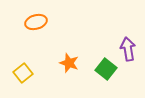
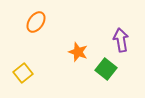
orange ellipse: rotated 40 degrees counterclockwise
purple arrow: moved 7 px left, 9 px up
orange star: moved 9 px right, 11 px up
